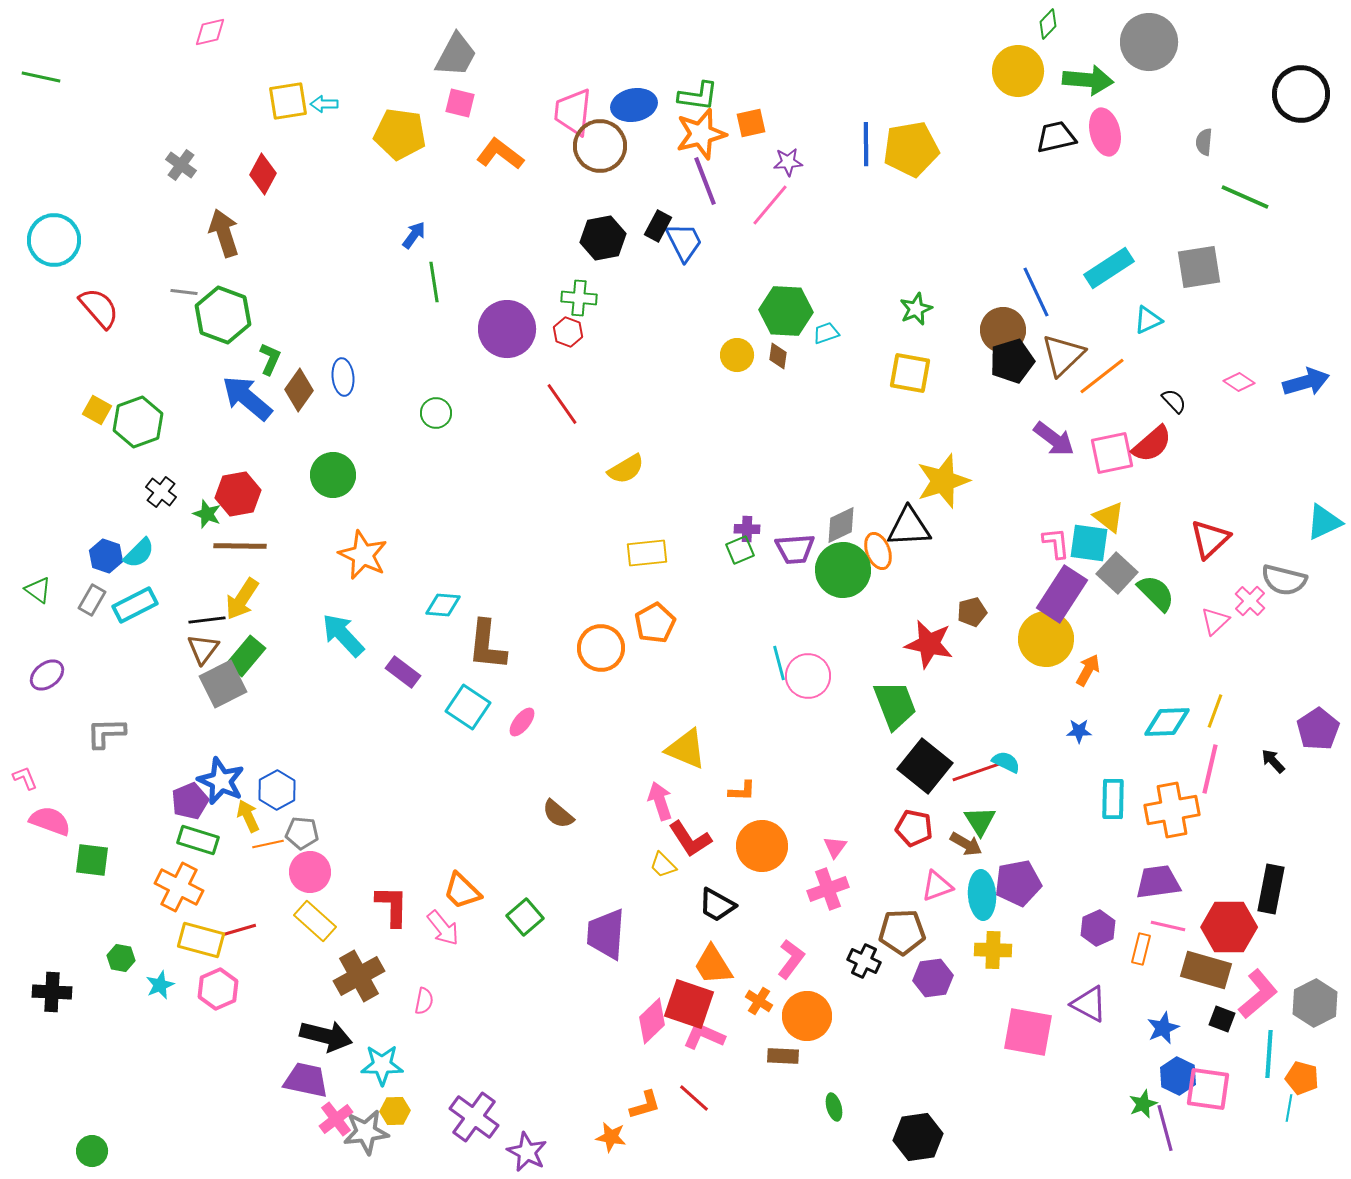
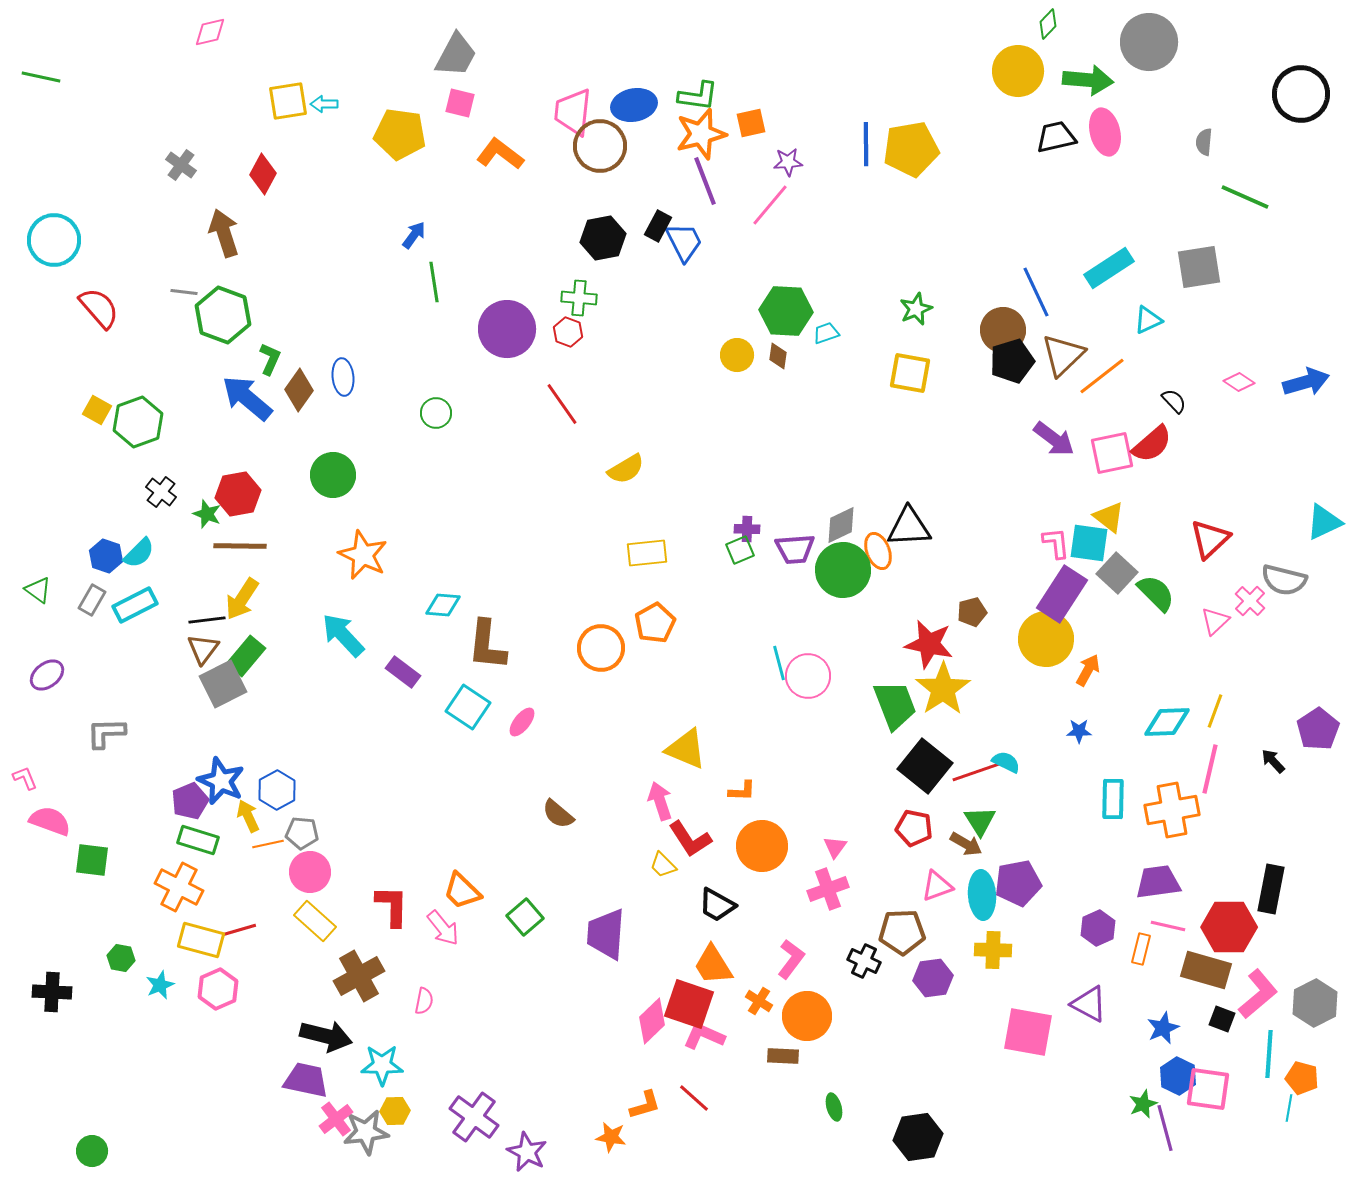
yellow star at (943, 481): moved 208 px down; rotated 16 degrees counterclockwise
